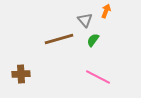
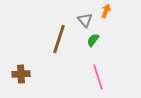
brown line: rotated 56 degrees counterclockwise
pink line: rotated 45 degrees clockwise
